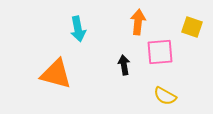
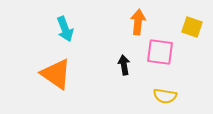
cyan arrow: moved 13 px left; rotated 10 degrees counterclockwise
pink square: rotated 12 degrees clockwise
orange triangle: rotated 20 degrees clockwise
yellow semicircle: rotated 20 degrees counterclockwise
